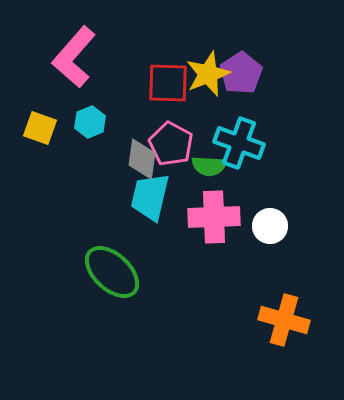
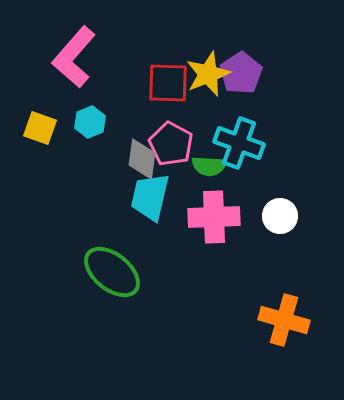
white circle: moved 10 px right, 10 px up
green ellipse: rotated 4 degrees counterclockwise
